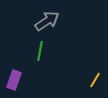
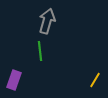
gray arrow: rotated 40 degrees counterclockwise
green line: rotated 18 degrees counterclockwise
